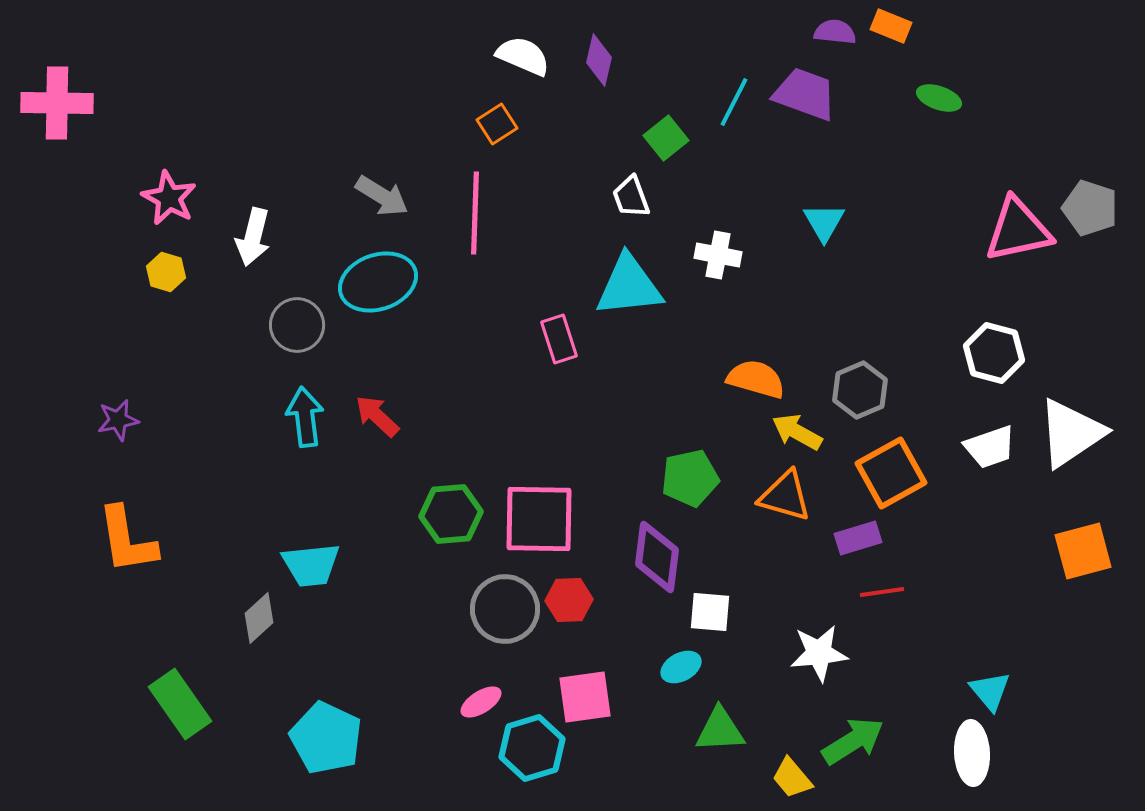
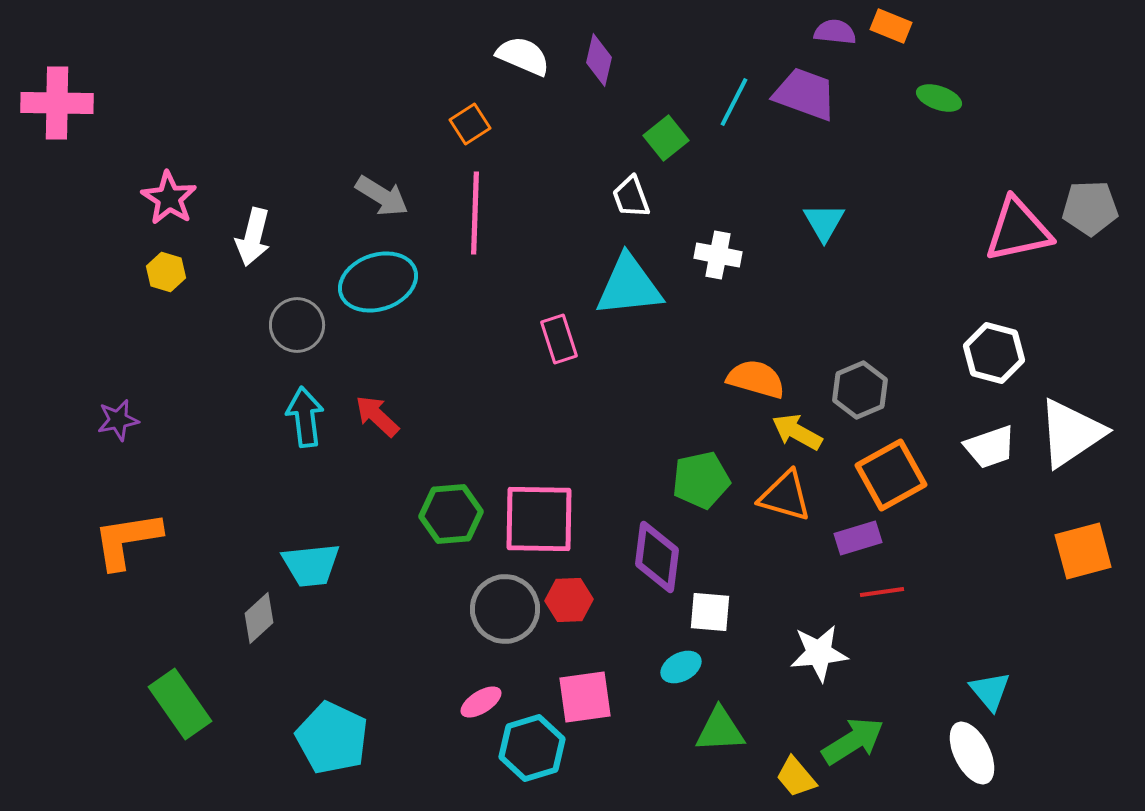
orange square at (497, 124): moved 27 px left
pink star at (169, 198): rotated 4 degrees clockwise
gray pentagon at (1090, 208): rotated 20 degrees counterclockwise
orange square at (891, 473): moved 2 px down
green pentagon at (690, 478): moved 11 px right, 2 px down
orange L-shape at (127, 540): rotated 90 degrees clockwise
cyan pentagon at (326, 738): moved 6 px right
white ellipse at (972, 753): rotated 24 degrees counterclockwise
yellow trapezoid at (792, 778): moved 4 px right, 1 px up
